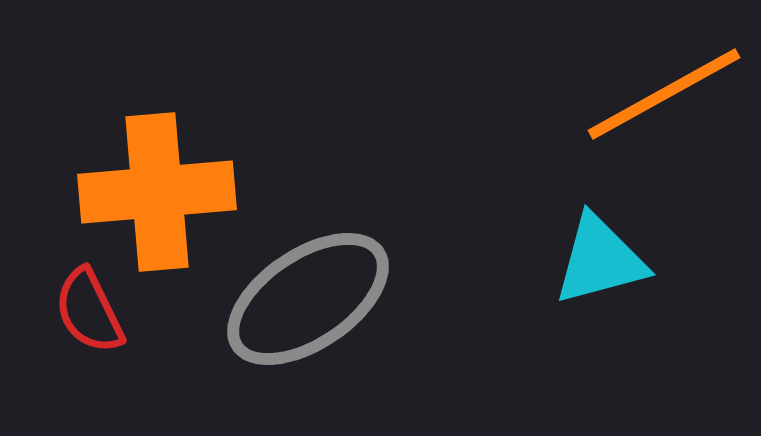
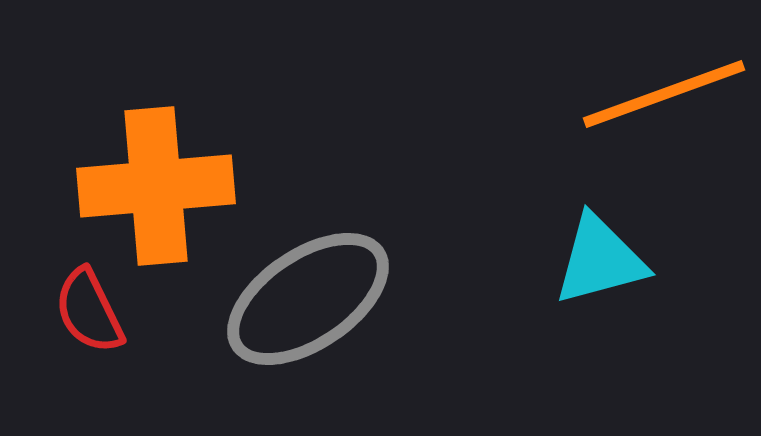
orange line: rotated 9 degrees clockwise
orange cross: moved 1 px left, 6 px up
